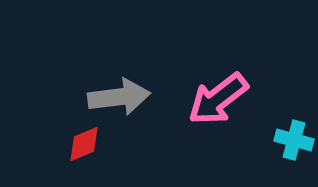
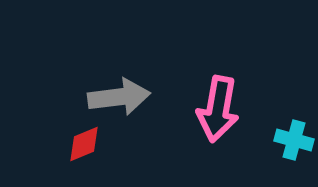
pink arrow: moved 10 px down; rotated 42 degrees counterclockwise
